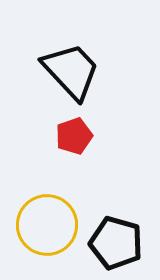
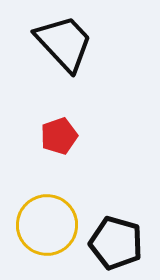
black trapezoid: moved 7 px left, 28 px up
red pentagon: moved 15 px left
